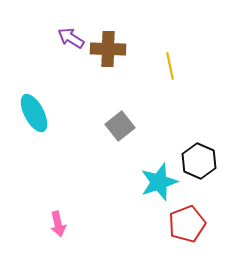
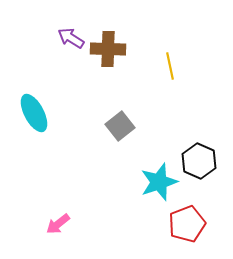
pink arrow: rotated 65 degrees clockwise
